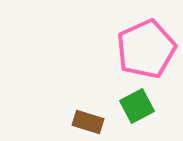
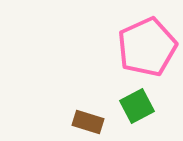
pink pentagon: moved 1 px right, 2 px up
